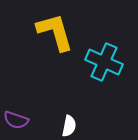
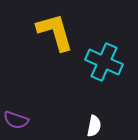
white semicircle: moved 25 px right
